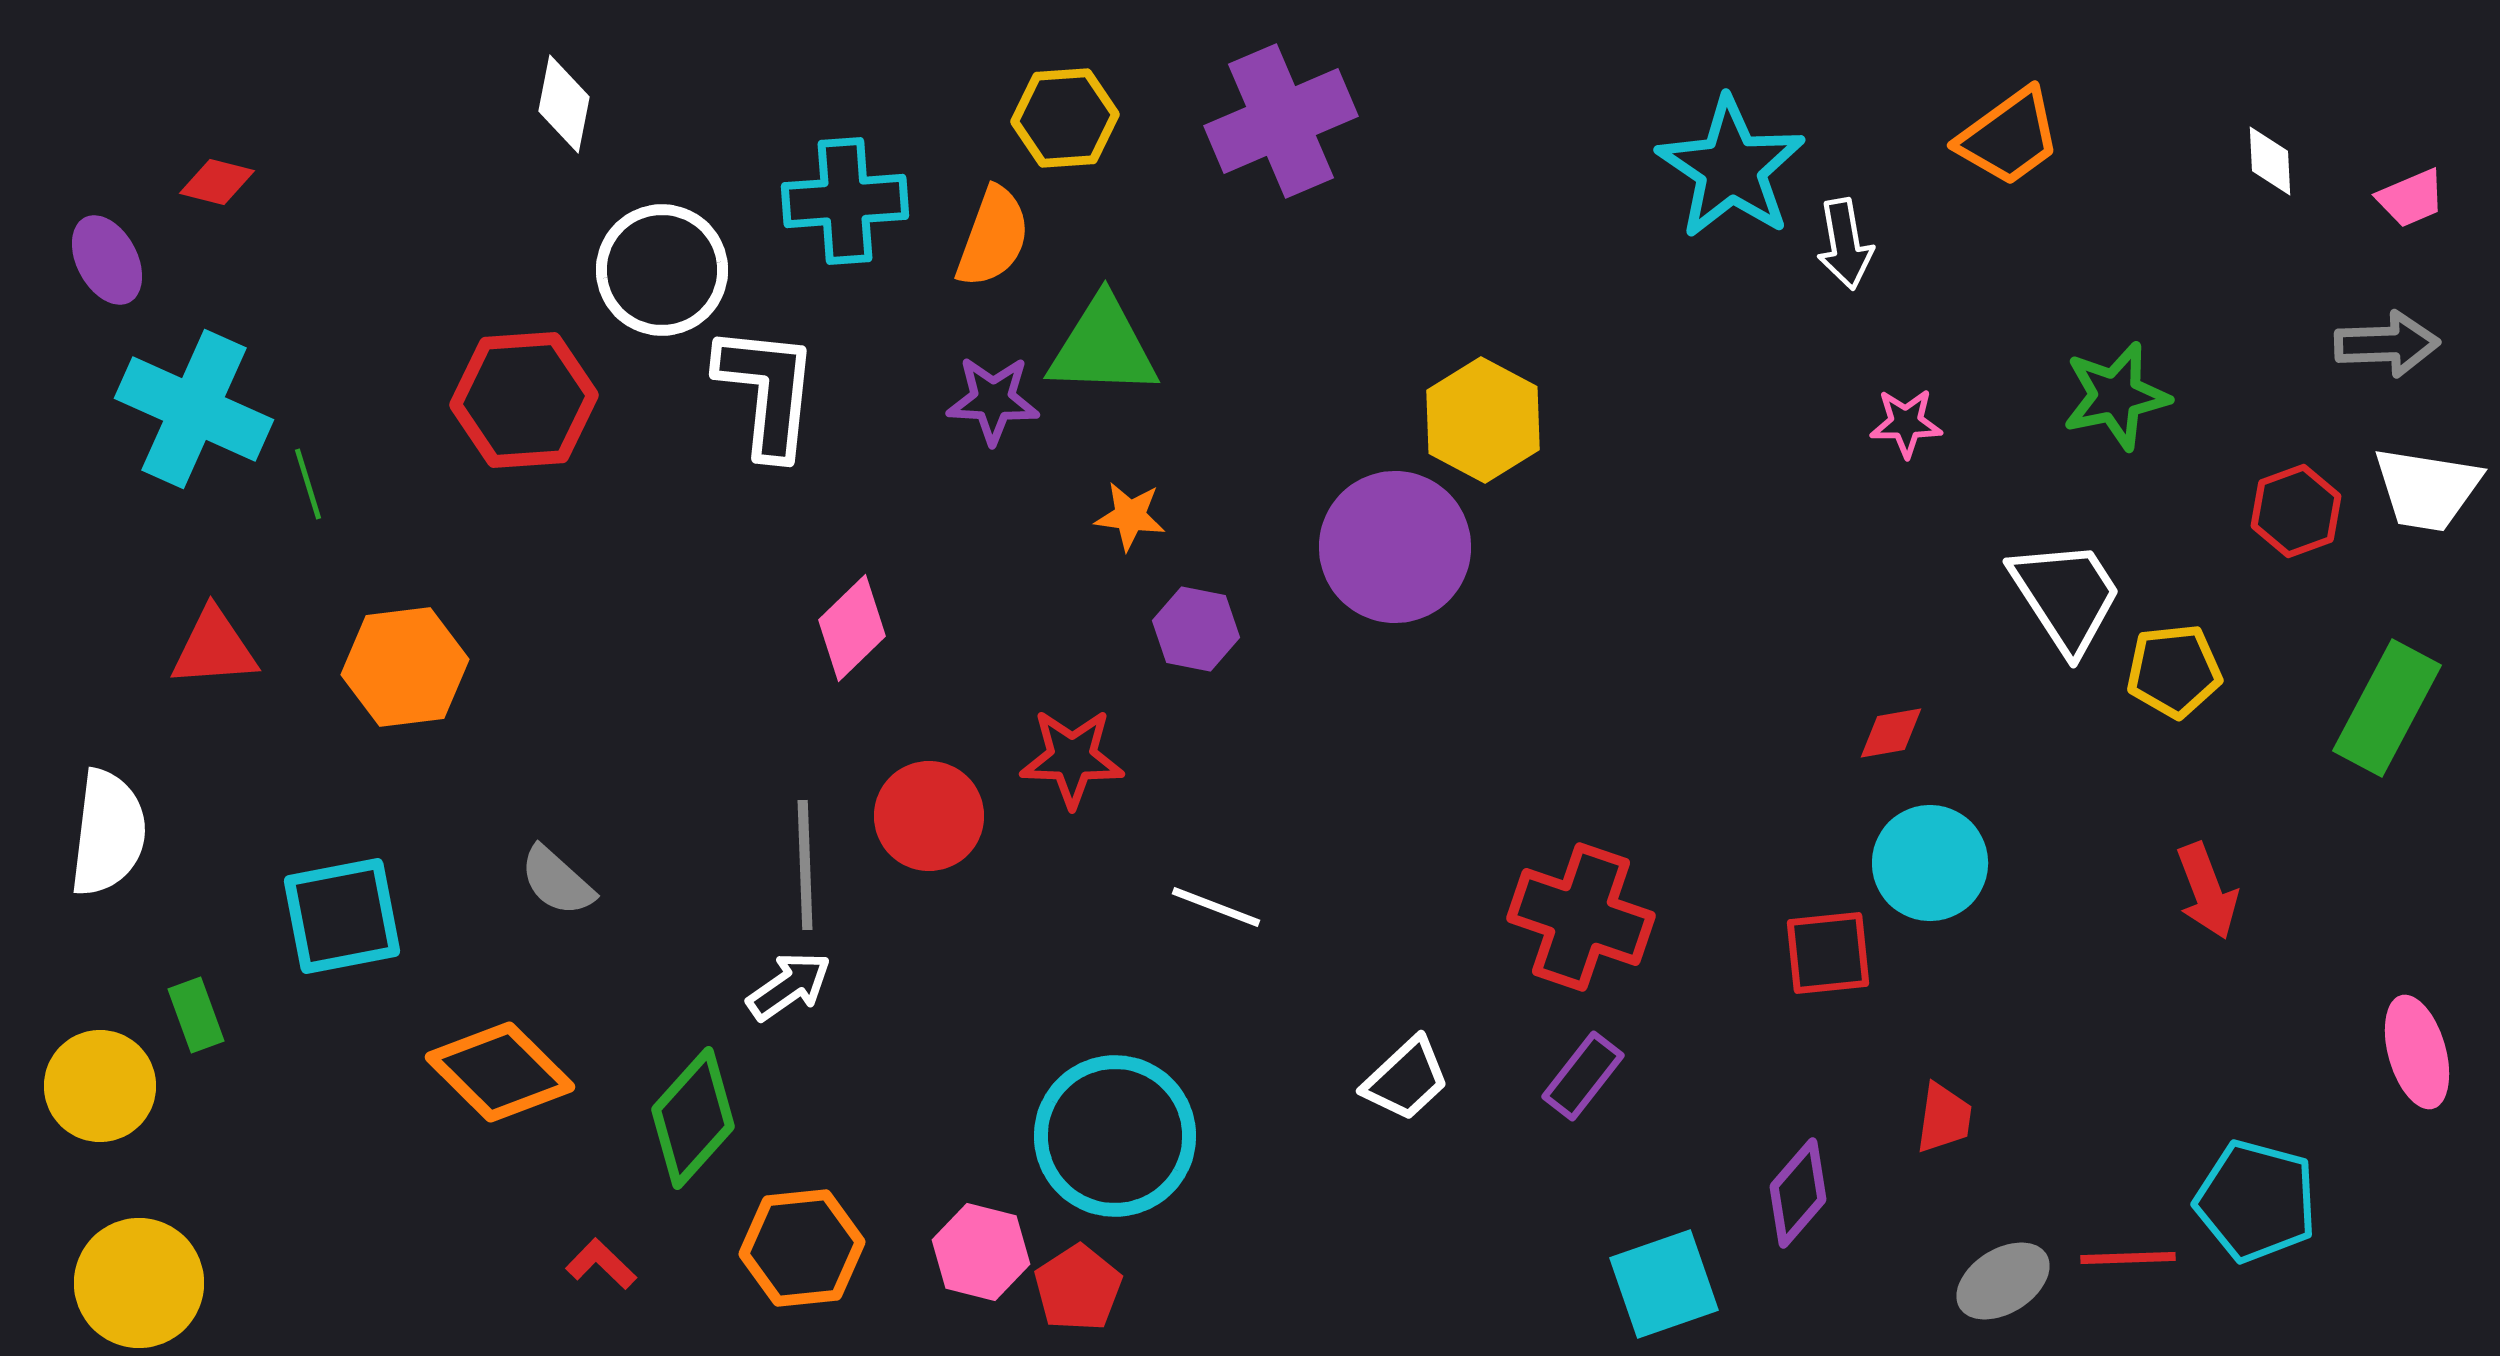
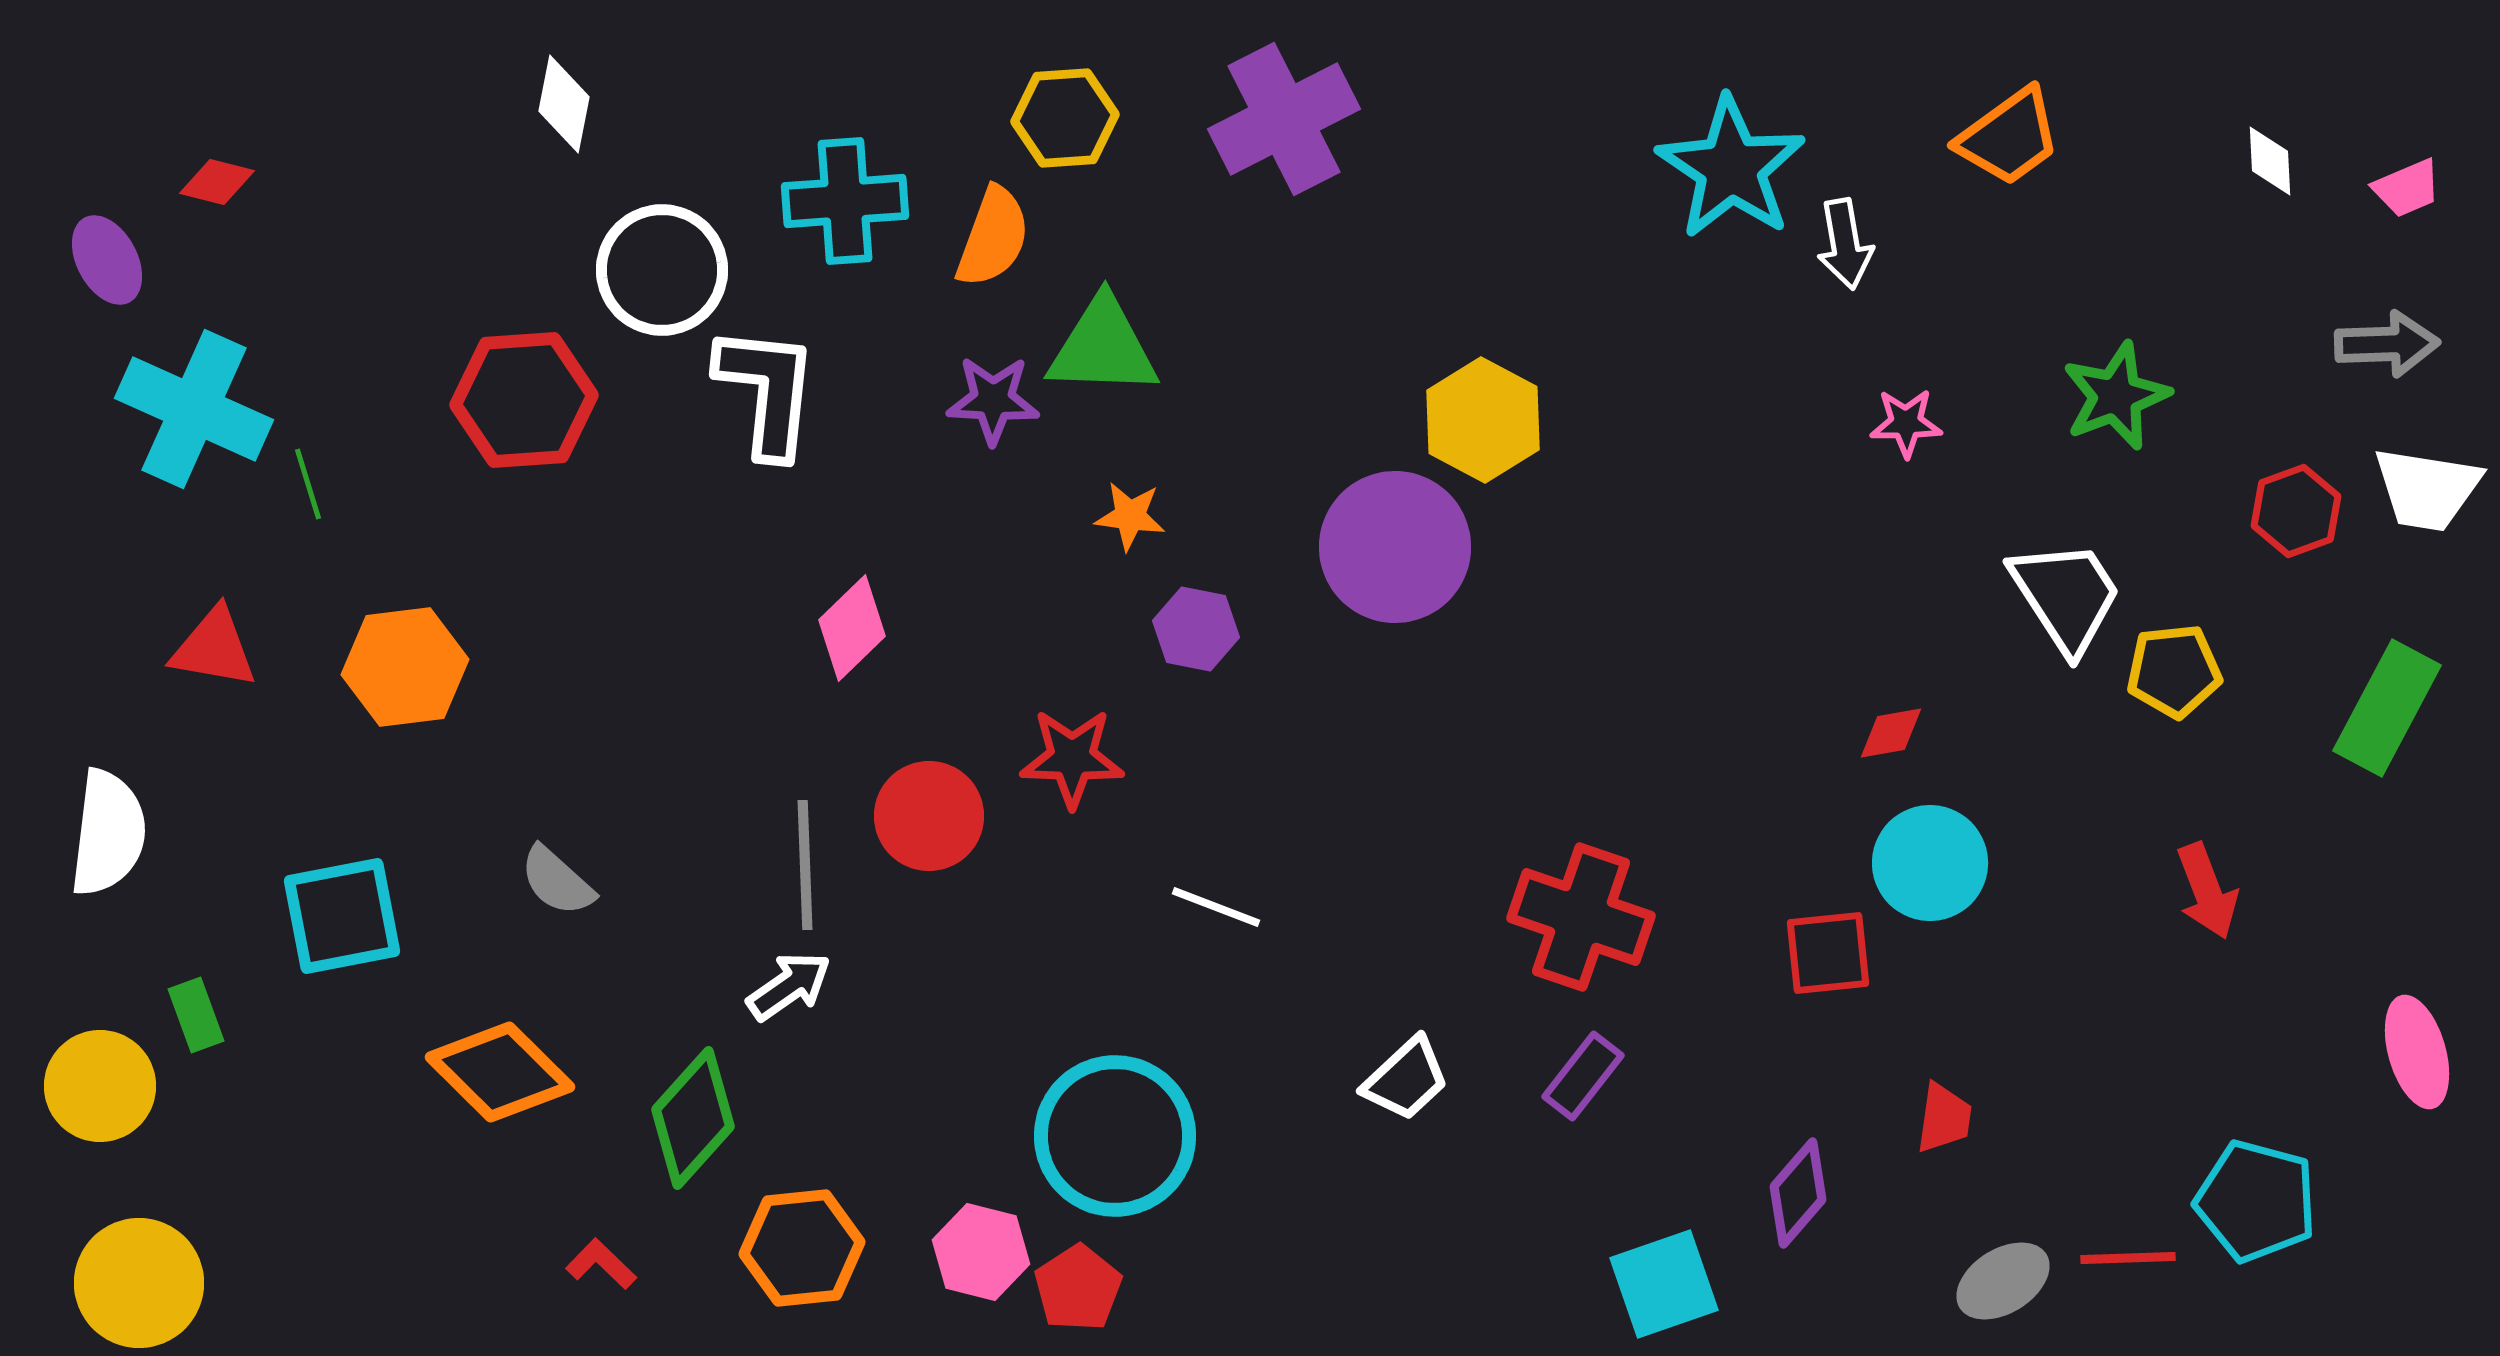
purple cross at (1281, 121): moved 3 px right, 2 px up; rotated 4 degrees counterclockwise
pink trapezoid at (2411, 198): moved 4 px left, 10 px up
green star at (2116, 396): rotated 9 degrees counterclockwise
red triangle at (214, 648): rotated 14 degrees clockwise
